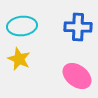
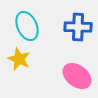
cyan ellipse: moved 5 px right; rotated 72 degrees clockwise
